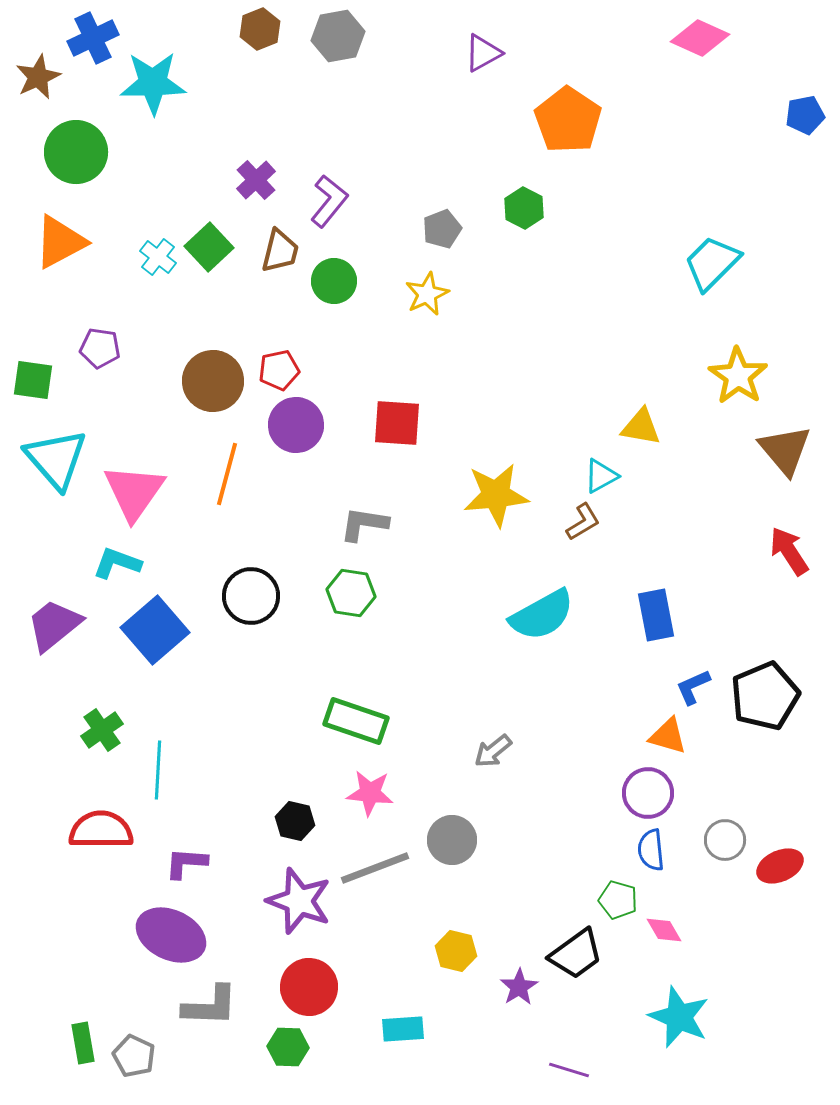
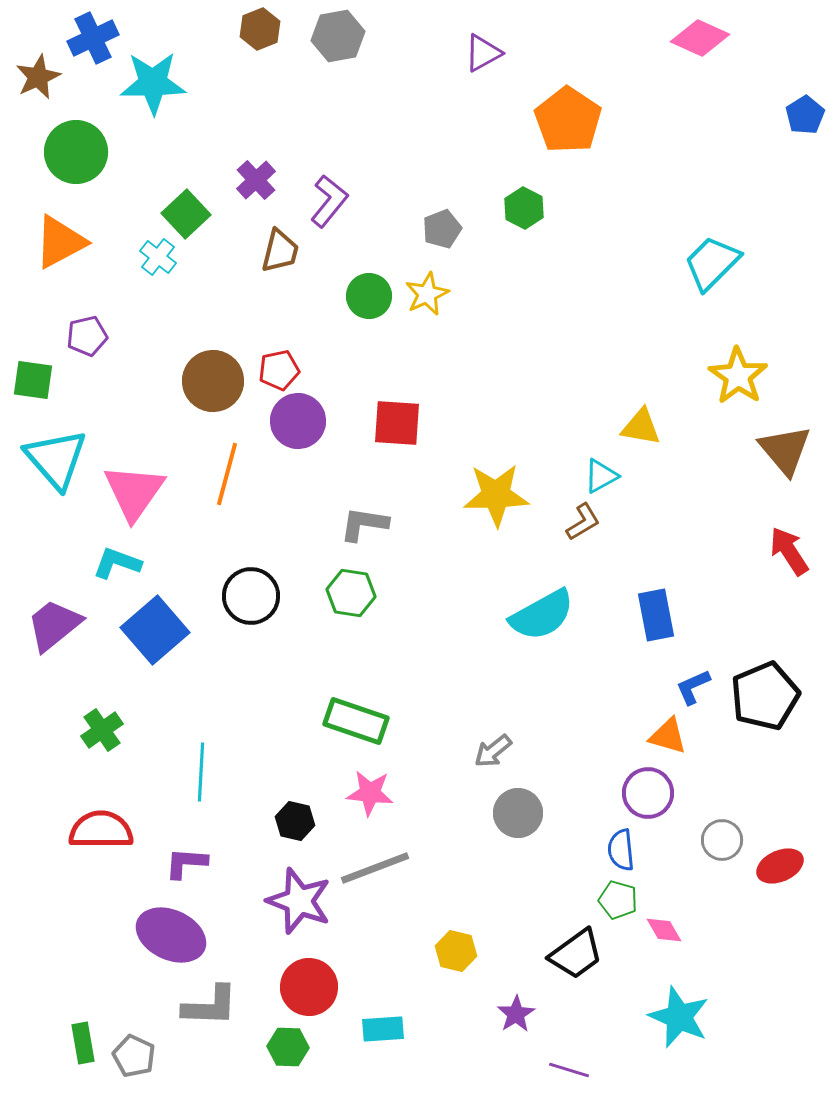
blue pentagon at (805, 115): rotated 21 degrees counterclockwise
green square at (209, 247): moved 23 px left, 33 px up
green circle at (334, 281): moved 35 px right, 15 px down
purple pentagon at (100, 348): moved 13 px left, 12 px up; rotated 21 degrees counterclockwise
purple circle at (296, 425): moved 2 px right, 4 px up
yellow star at (496, 495): rotated 4 degrees clockwise
cyan line at (158, 770): moved 43 px right, 2 px down
gray circle at (452, 840): moved 66 px right, 27 px up
gray circle at (725, 840): moved 3 px left
blue semicircle at (651, 850): moved 30 px left
purple star at (519, 987): moved 3 px left, 27 px down
cyan rectangle at (403, 1029): moved 20 px left
